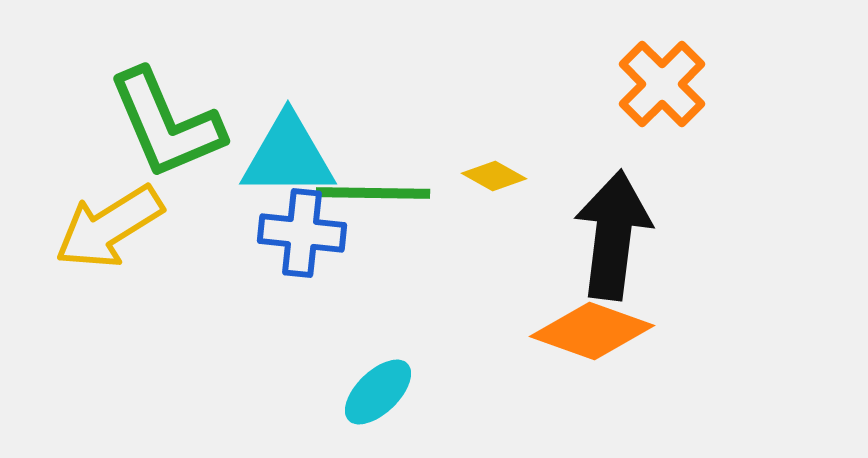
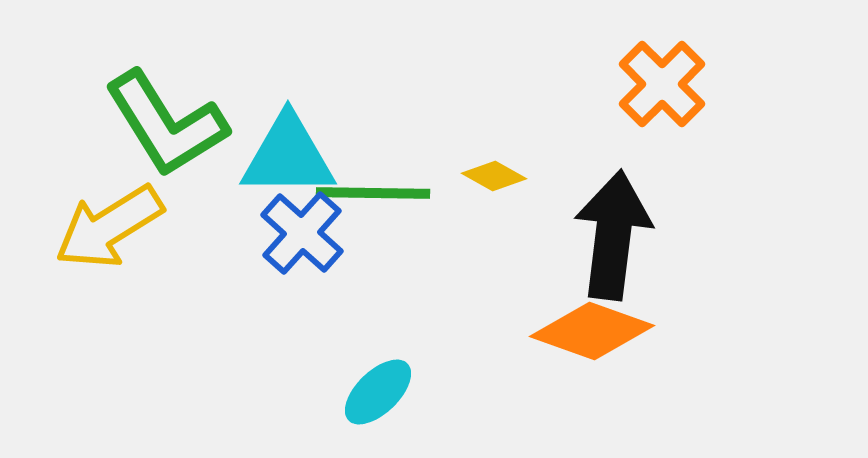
green L-shape: rotated 9 degrees counterclockwise
blue cross: rotated 36 degrees clockwise
